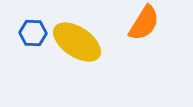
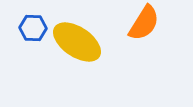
blue hexagon: moved 5 px up
